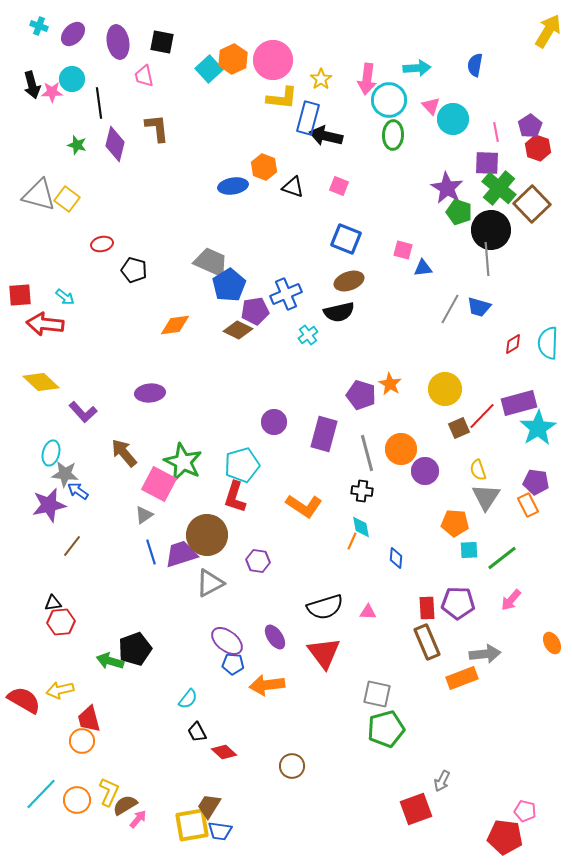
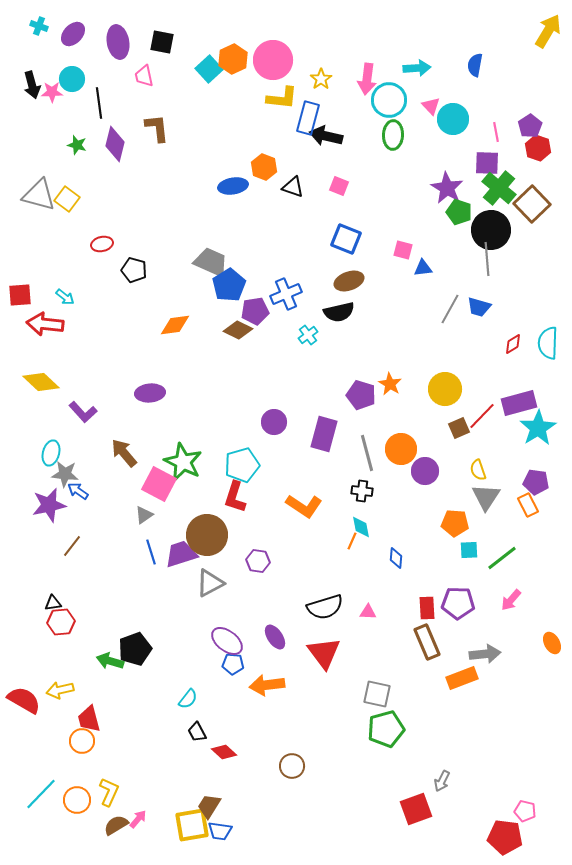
brown semicircle at (125, 805): moved 9 px left, 20 px down
